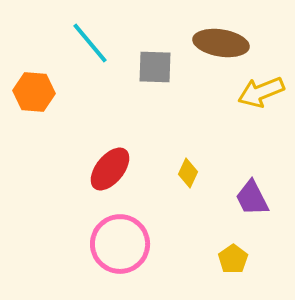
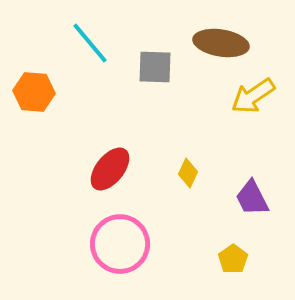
yellow arrow: moved 8 px left, 4 px down; rotated 12 degrees counterclockwise
